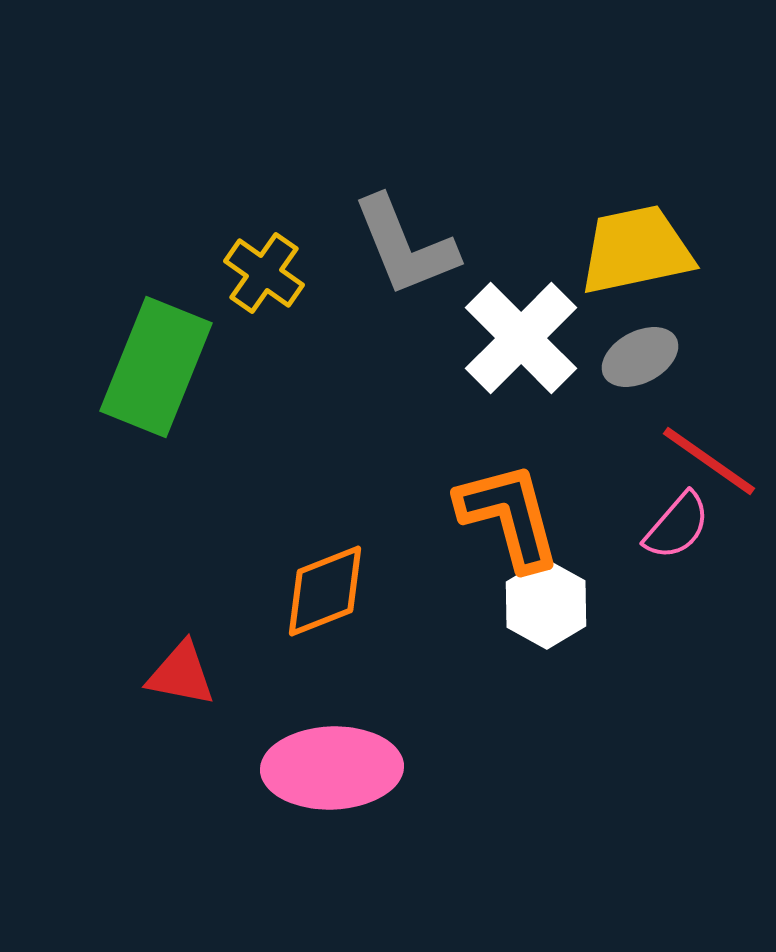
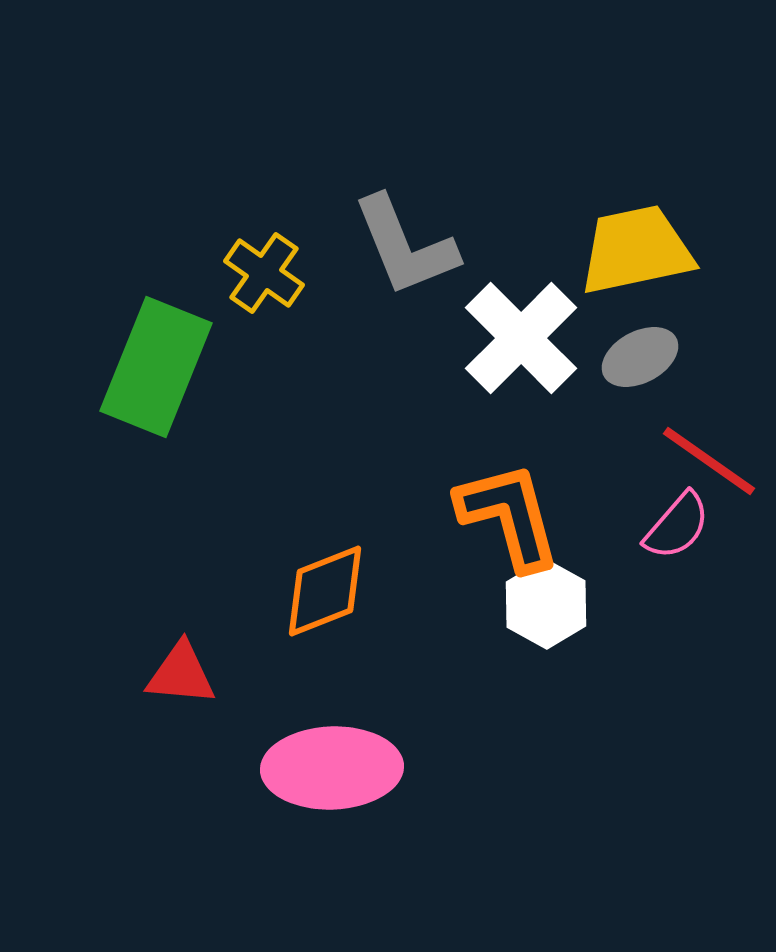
red triangle: rotated 6 degrees counterclockwise
